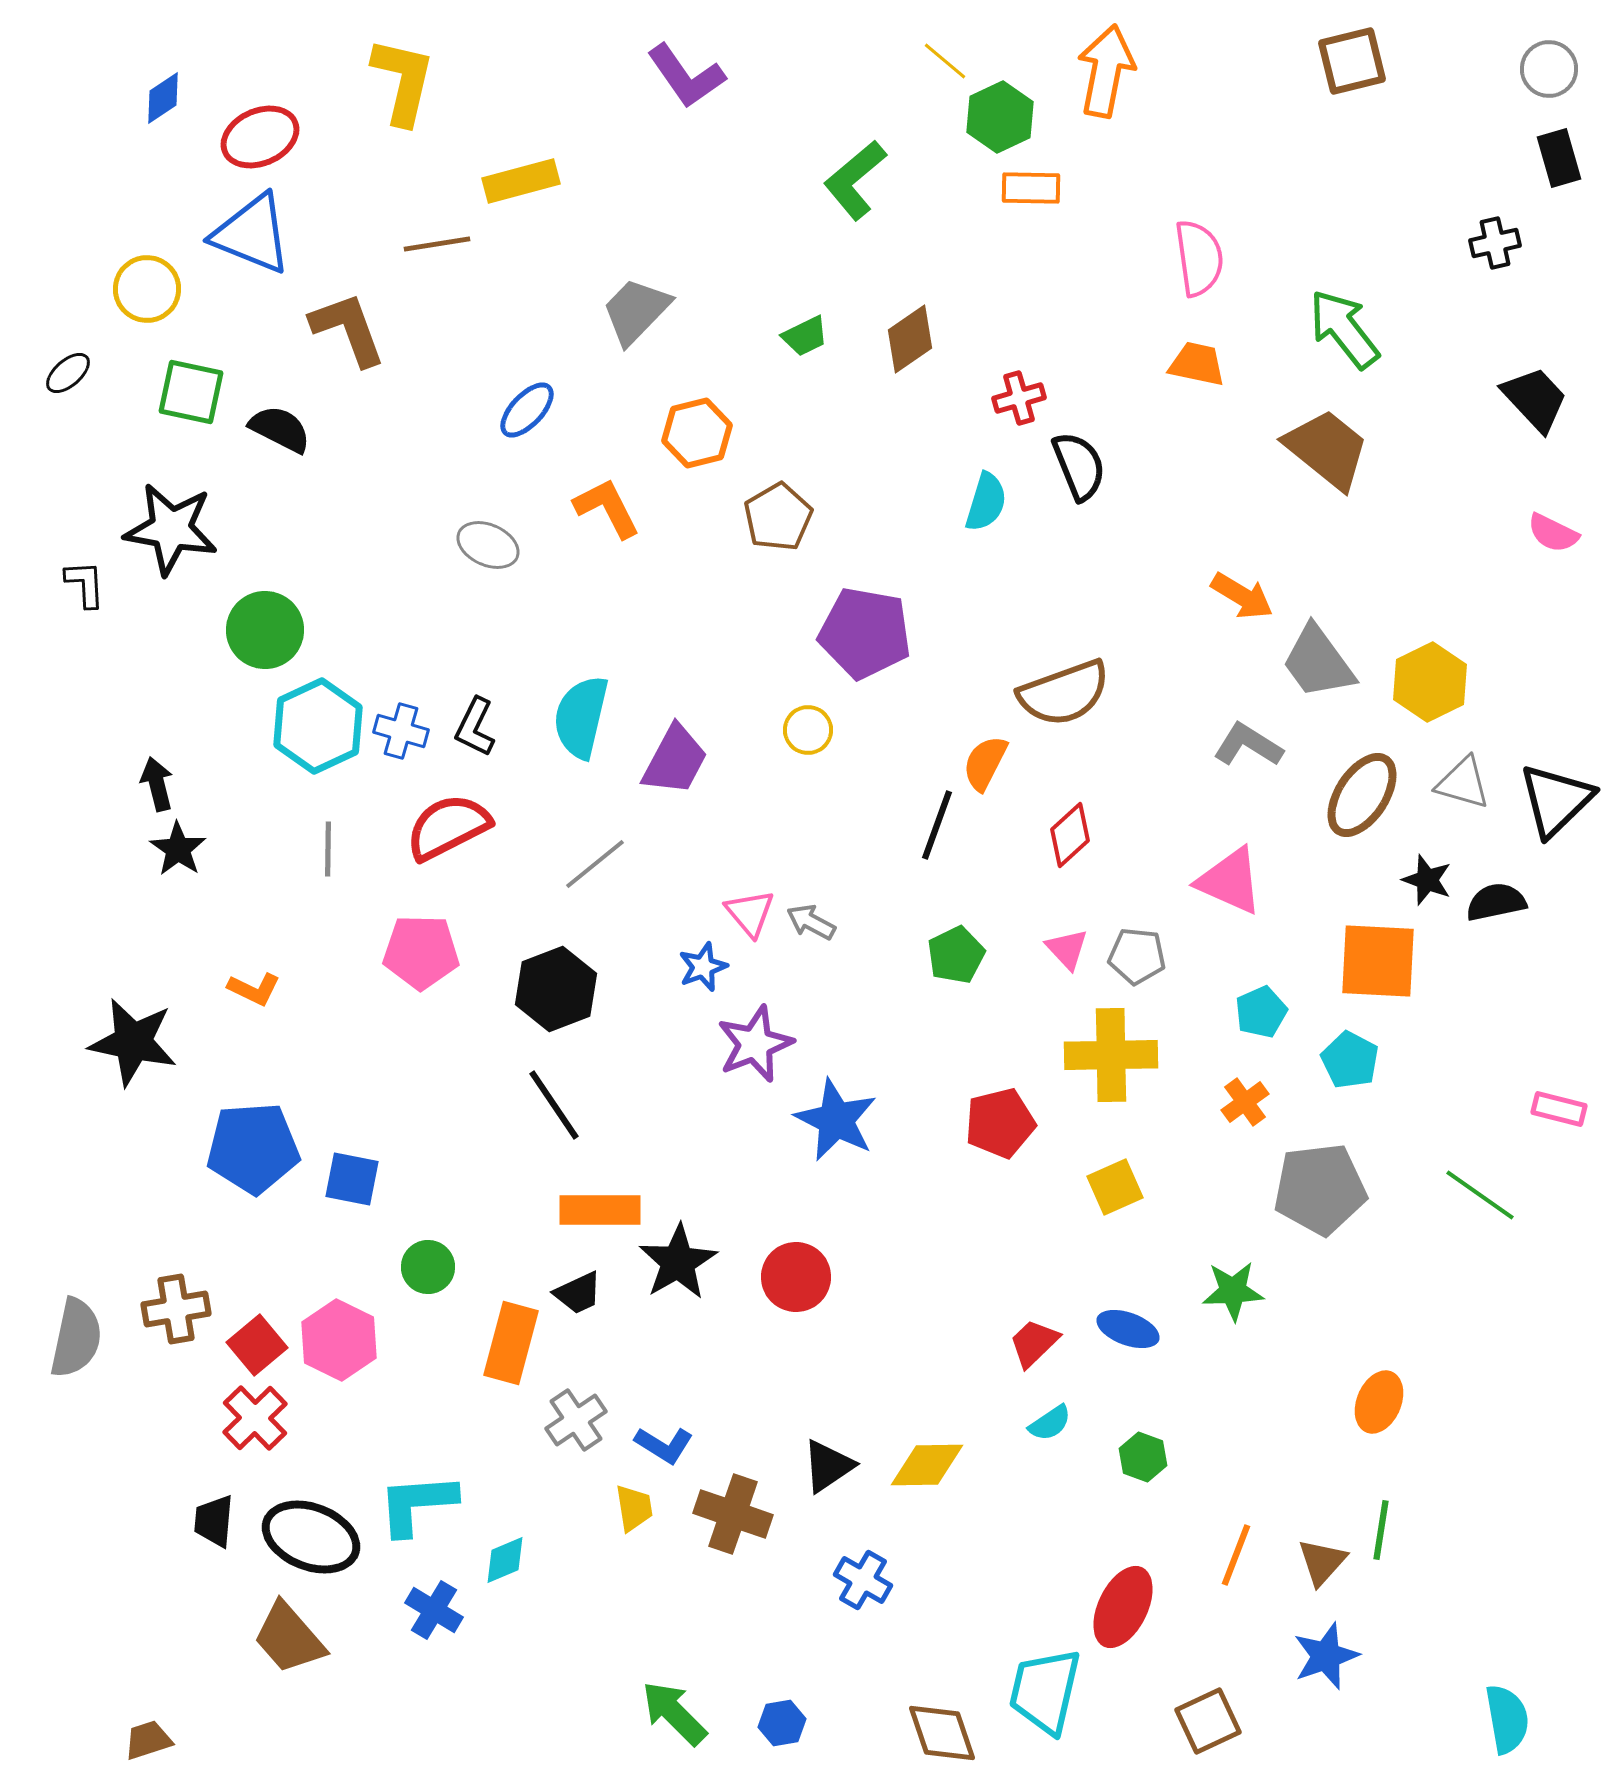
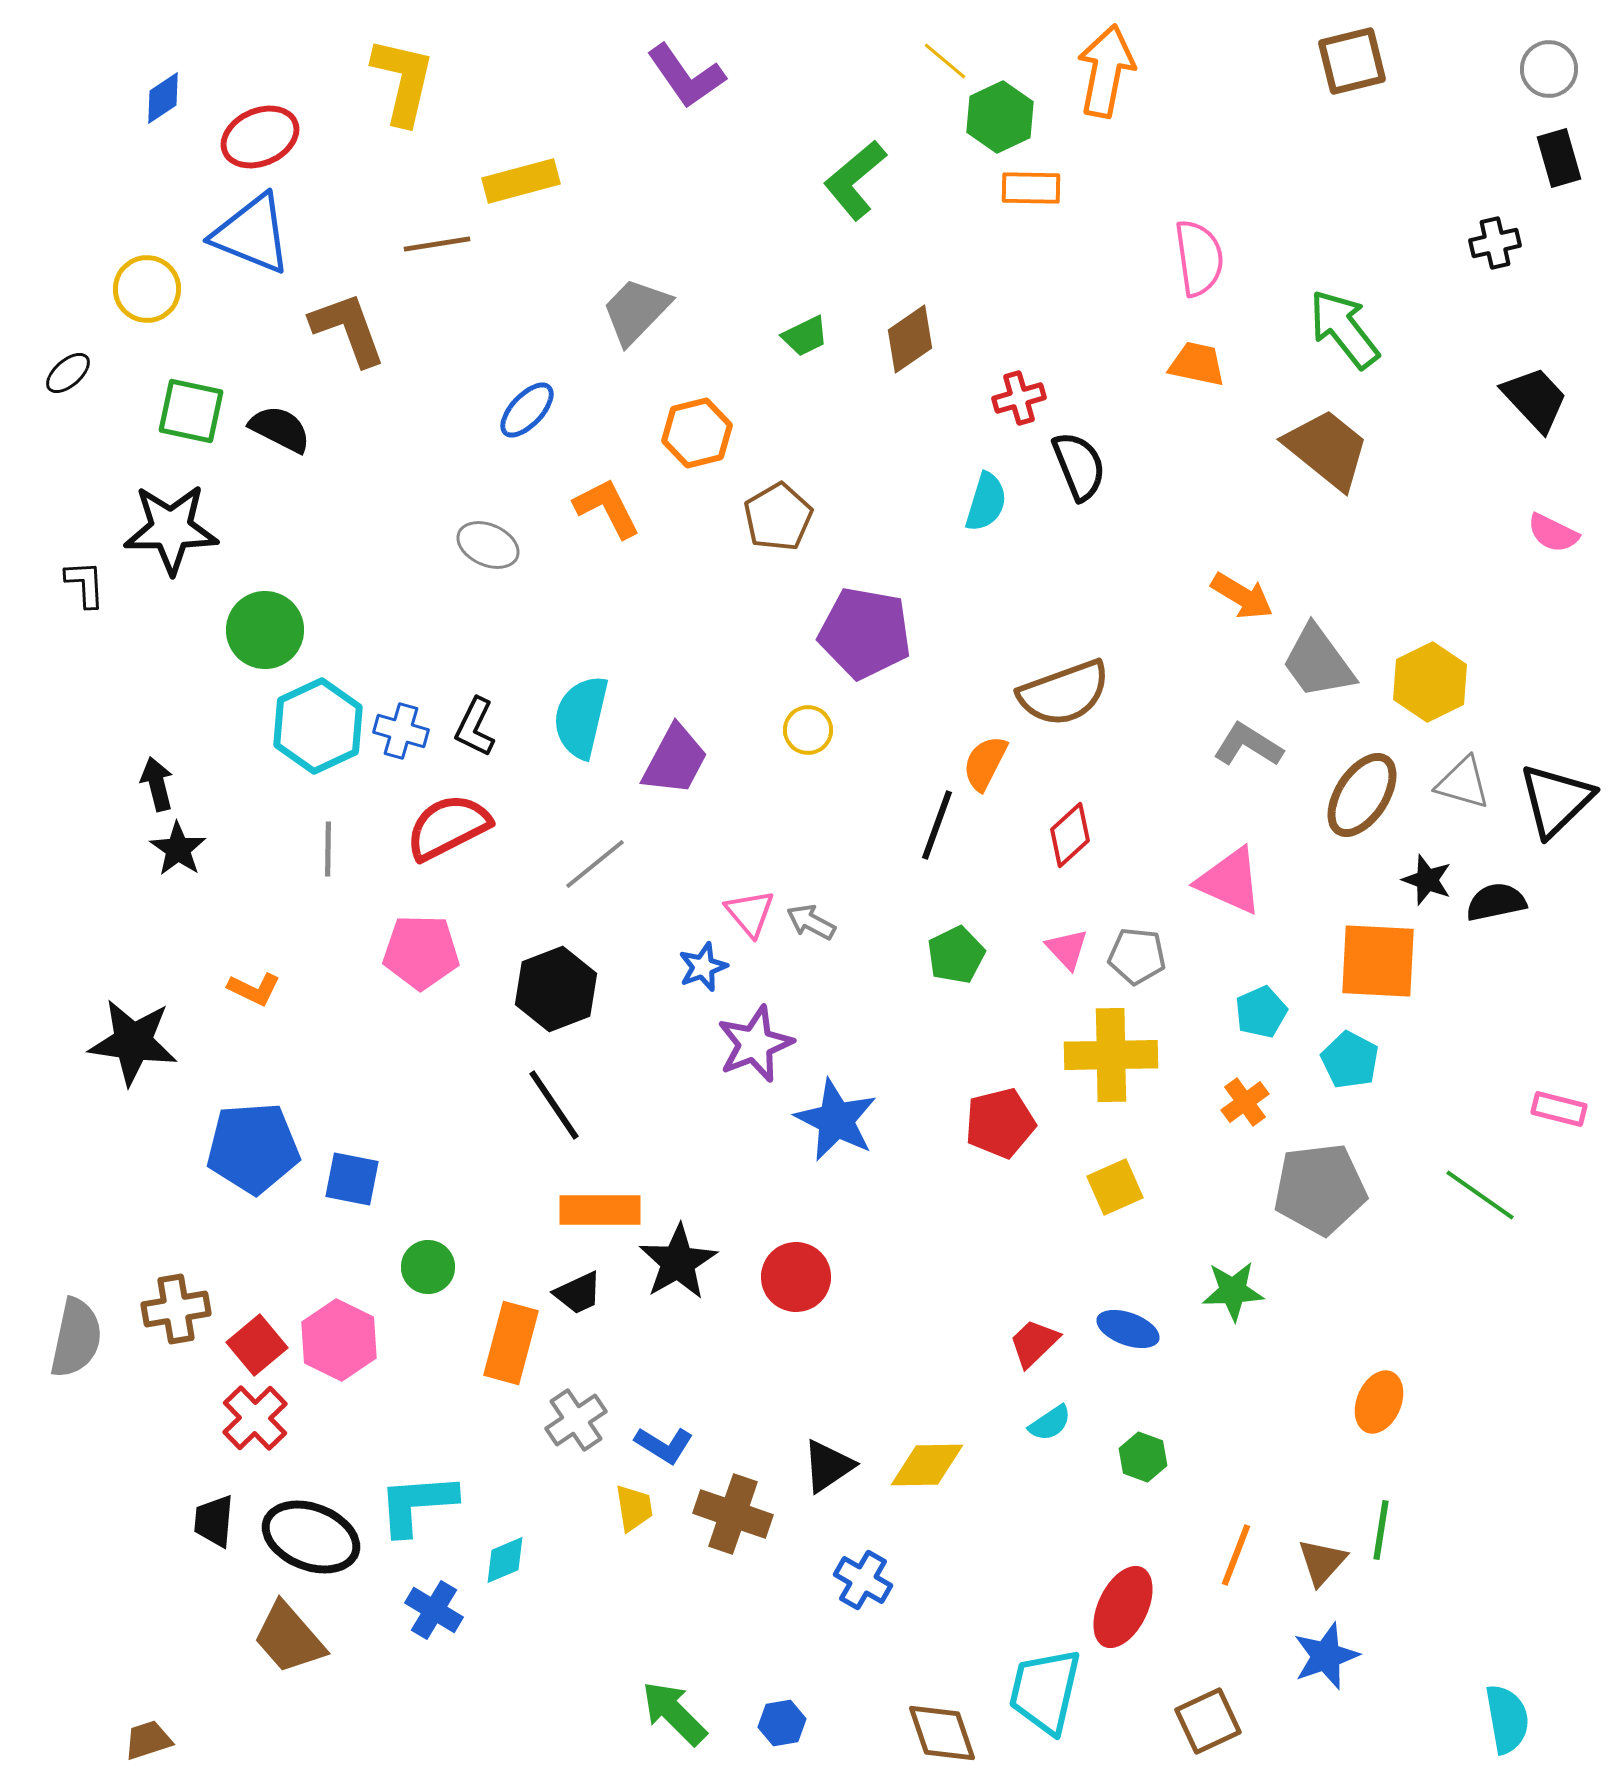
green square at (191, 392): moved 19 px down
black star at (171, 529): rotated 10 degrees counterclockwise
black star at (133, 1042): rotated 4 degrees counterclockwise
